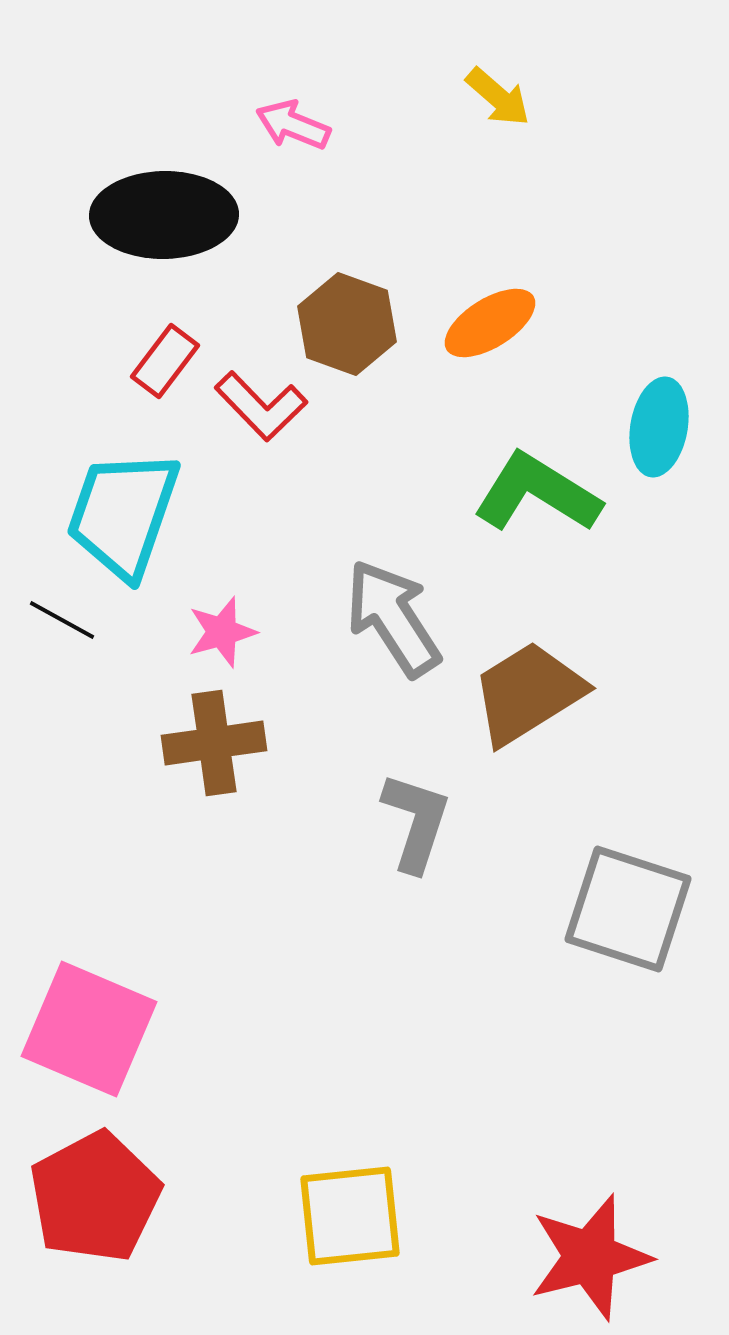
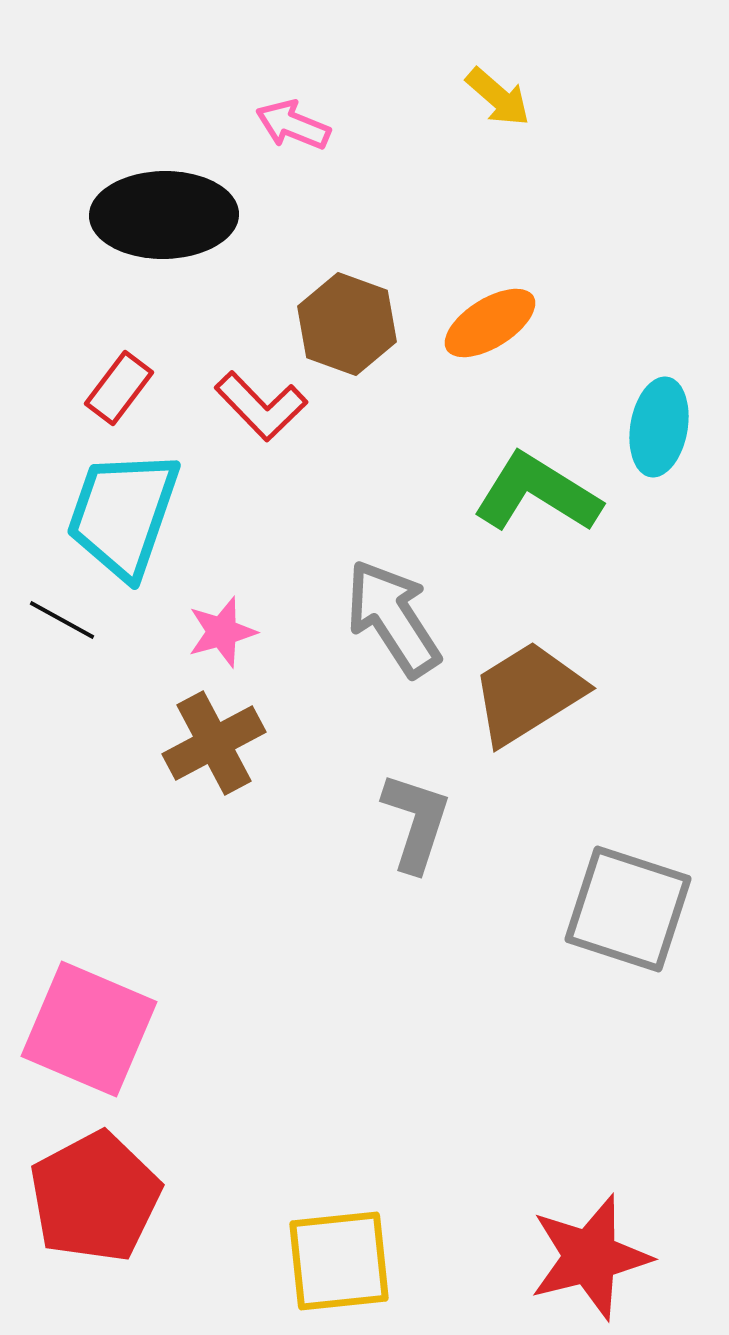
red rectangle: moved 46 px left, 27 px down
brown cross: rotated 20 degrees counterclockwise
yellow square: moved 11 px left, 45 px down
